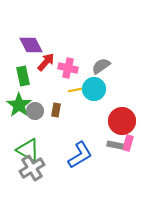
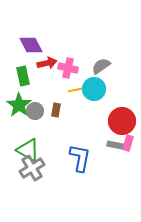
red arrow: moved 1 px right, 1 px down; rotated 36 degrees clockwise
blue L-shape: moved 3 px down; rotated 48 degrees counterclockwise
